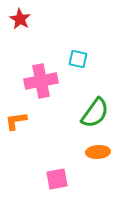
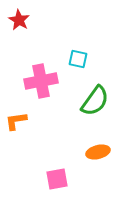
red star: moved 1 px left, 1 px down
green semicircle: moved 12 px up
orange ellipse: rotated 10 degrees counterclockwise
